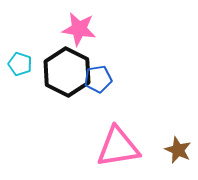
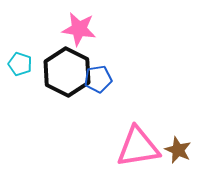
pink triangle: moved 20 px right
